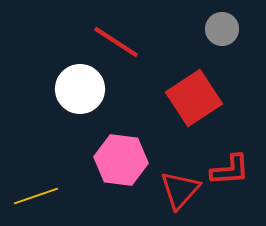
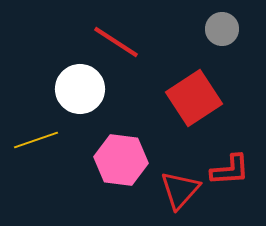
yellow line: moved 56 px up
